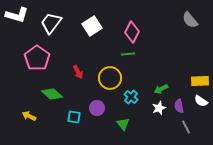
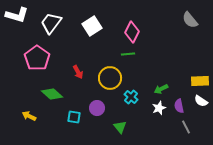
green triangle: moved 3 px left, 3 px down
